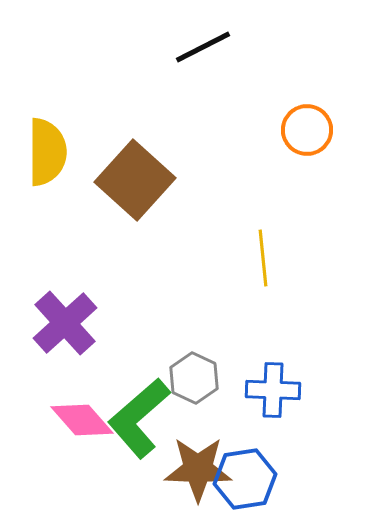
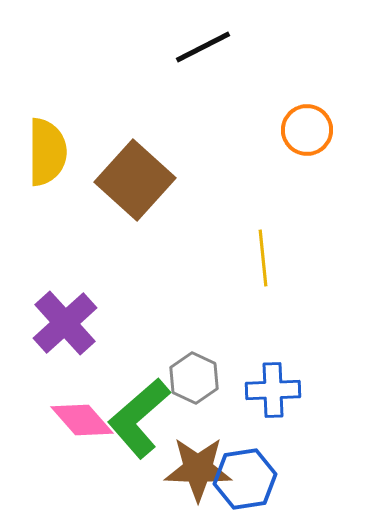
blue cross: rotated 4 degrees counterclockwise
